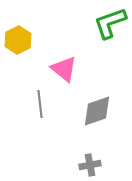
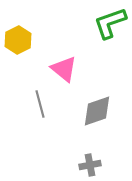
gray line: rotated 8 degrees counterclockwise
